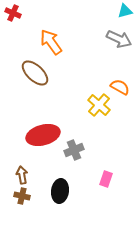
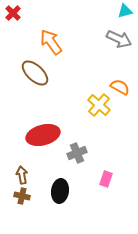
red cross: rotated 21 degrees clockwise
gray cross: moved 3 px right, 3 px down
